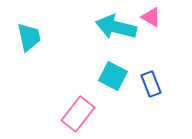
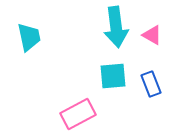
pink triangle: moved 1 px right, 18 px down
cyan arrow: rotated 111 degrees counterclockwise
cyan square: rotated 32 degrees counterclockwise
pink rectangle: rotated 24 degrees clockwise
